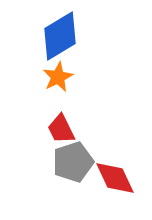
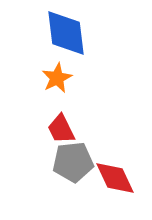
blue diamond: moved 6 px right, 3 px up; rotated 66 degrees counterclockwise
orange star: moved 1 px left, 1 px down
gray pentagon: rotated 12 degrees clockwise
